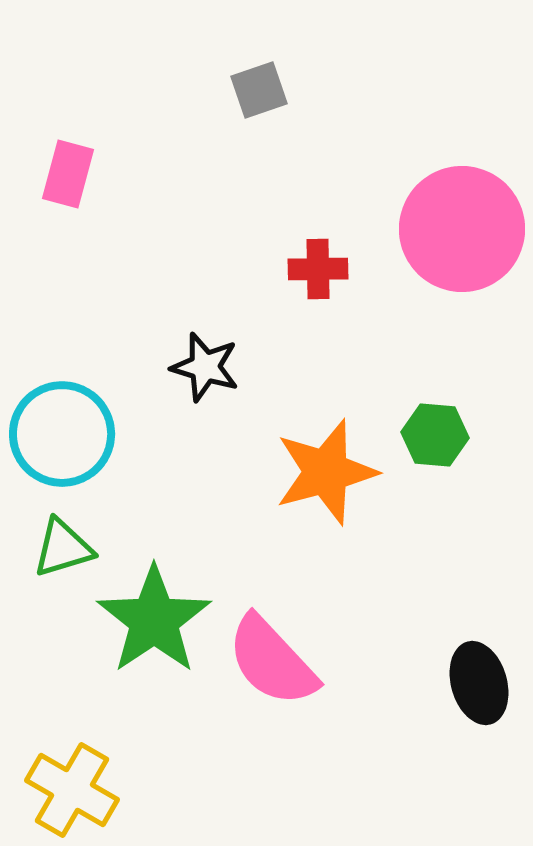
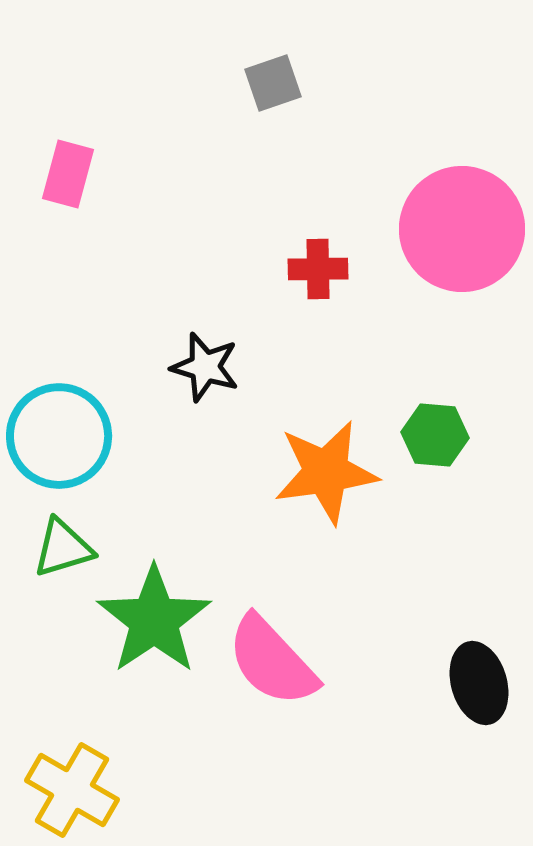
gray square: moved 14 px right, 7 px up
cyan circle: moved 3 px left, 2 px down
orange star: rotated 7 degrees clockwise
